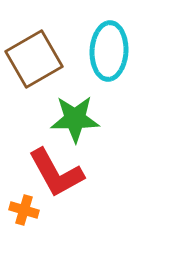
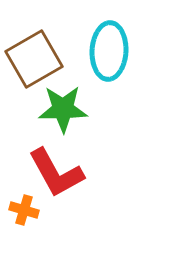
green star: moved 12 px left, 10 px up
